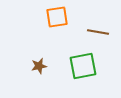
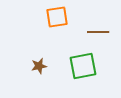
brown line: rotated 10 degrees counterclockwise
